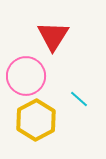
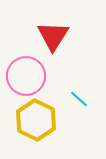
yellow hexagon: rotated 6 degrees counterclockwise
